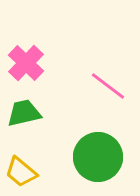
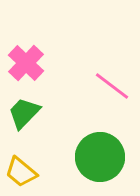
pink line: moved 4 px right
green trapezoid: rotated 33 degrees counterclockwise
green circle: moved 2 px right
